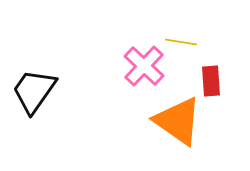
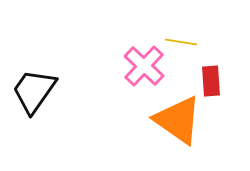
orange triangle: moved 1 px up
